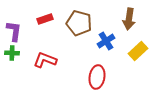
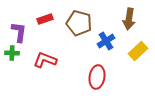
purple L-shape: moved 5 px right, 1 px down
